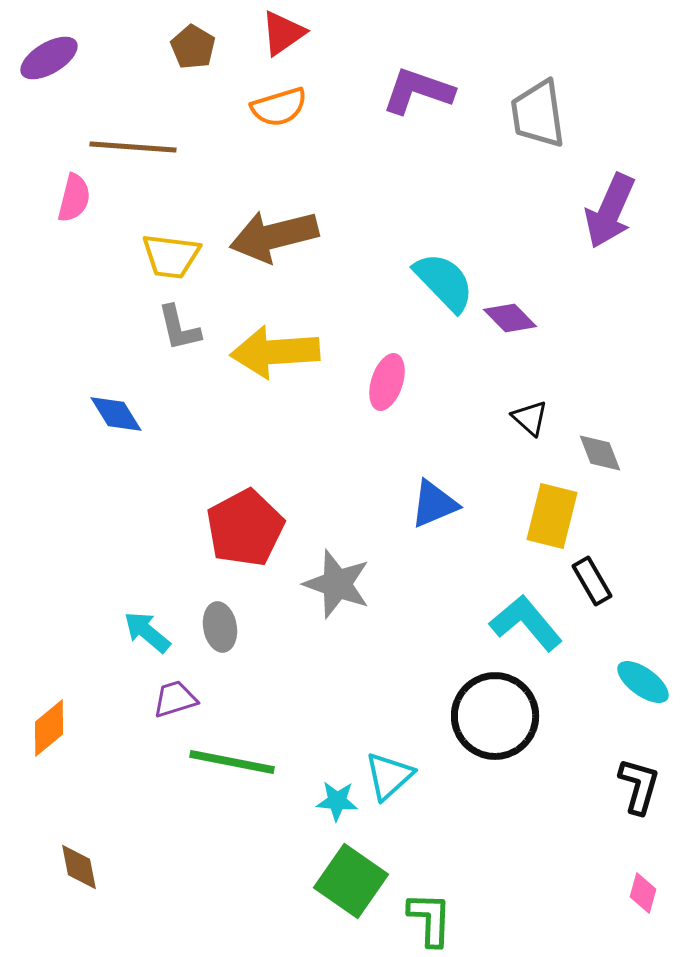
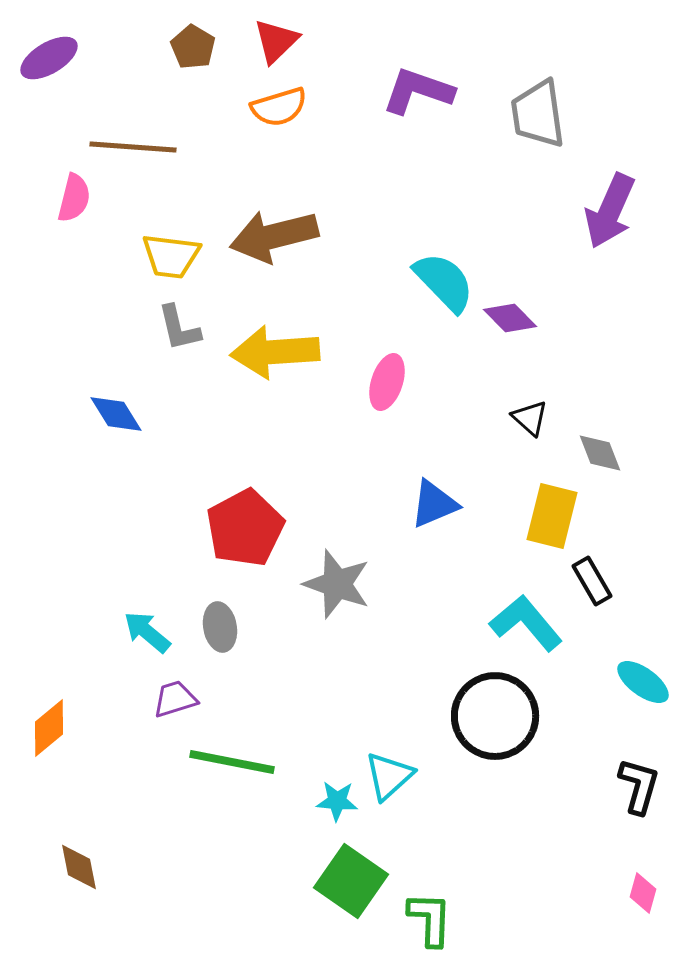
red triangle: moved 7 px left, 8 px down; rotated 9 degrees counterclockwise
